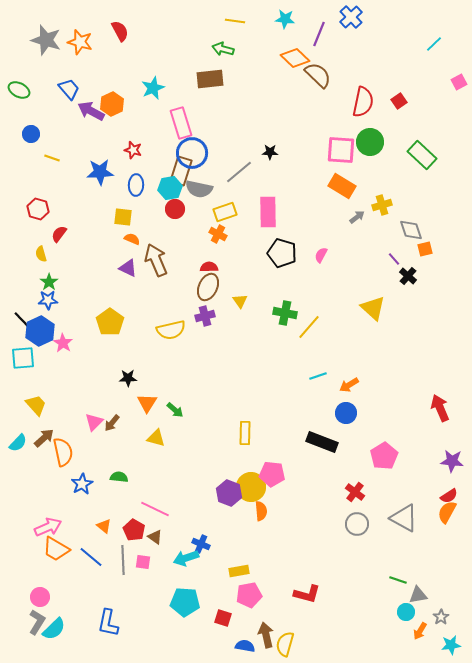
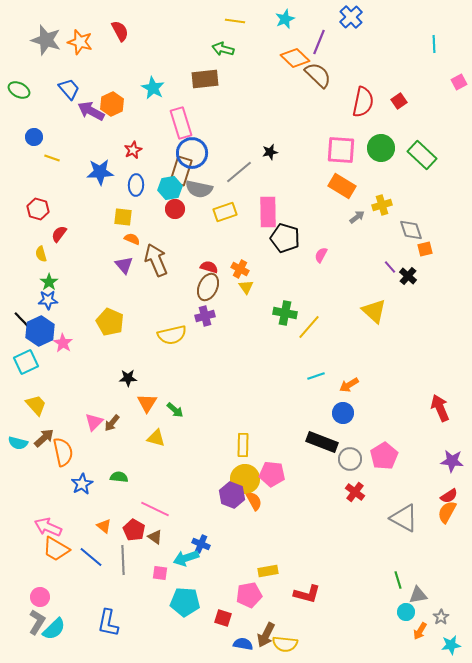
cyan star at (285, 19): rotated 30 degrees counterclockwise
purple line at (319, 34): moved 8 px down
cyan line at (434, 44): rotated 48 degrees counterclockwise
brown rectangle at (210, 79): moved 5 px left
cyan star at (153, 88): rotated 20 degrees counterclockwise
blue circle at (31, 134): moved 3 px right, 3 px down
green circle at (370, 142): moved 11 px right, 6 px down
red star at (133, 150): rotated 30 degrees clockwise
black star at (270, 152): rotated 14 degrees counterclockwise
orange cross at (218, 234): moved 22 px right, 35 px down
black pentagon at (282, 253): moved 3 px right, 15 px up
purple line at (394, 259): moved 4 px left, 8 px down
red semicircle at (209, 267): rotated 18 degrees clockwise
purple triangle at (128, 268): moved 4 px left, 3 px up; rotated 24 degrees clockwise
yellow triangle at (240, 301): moved 6 px right, 14 px up
yellow triangle at (373, 308): moved 1 px right, 3 px down
yellow pentagon at (110, 322): rotated 12 degrees counterclockwise
yellow semicircle at (171, 330): moved 1 px right, 5 px down
cyan square at (23, 358): moved 3 px right, 4 px down; rotated 20 degrees counterclockwise
cyan line at (318, 376): moved 2 px left
blue circle at (346, 413): moved 3 px left
yellow rectangle at (245, 433): moved 2 px left, 12 px down
cyan semicircle at (18, 443): rotated 60 degrees clockwise
yellow circle at (251, 487): moved 6 px left, 8 px up
purple hexagon at (229, 493): moved 3 px right, 2 px down
orange semicircle at (261, 511): moved 7 px left, 10 px up; rotated 24 degrees counterclockwise
gray circle at (357, 524): moved 7 px left, 65 px up
pink arrow at (48, 527): rotated 132 degrees counterclockwise
pink square at (143, 562): moved 17 px right, 11 px down
yellow rectangle at (239, 571): moved 29 px right
green line at (398, 580): rotated 54 degrees clockwise
brown arrow at (266, 635): rotated 140 degrees counterclockwise
yellow semicircle at (285, 644): rotated 100 degrees counterclockwise
blue semicircle at (245, 646): moved 2 px left, 2 px up
